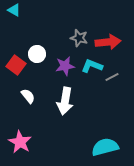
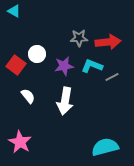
cyan triangle: moved 1 px down
gray star: rotated 18 degrees counterclockwise
purple star: moved 1 px left
